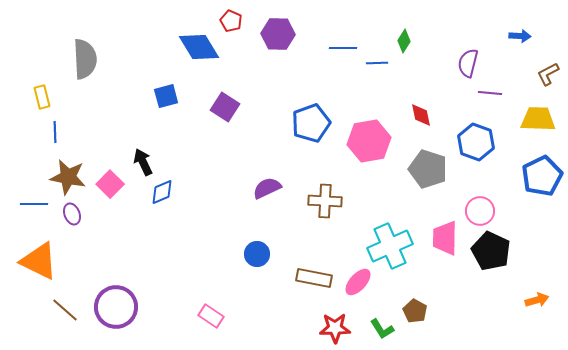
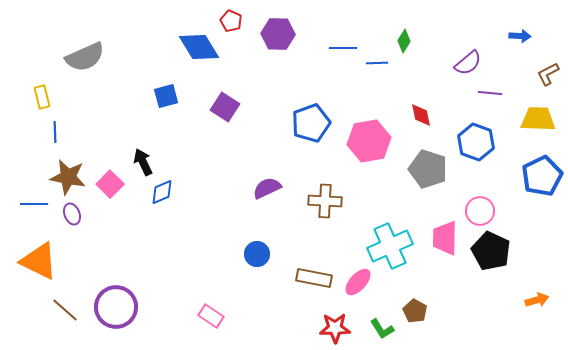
gray semicircle at (85, 59): moved 2 px up; rotated 69 degrees clockwise
purple semicircle at (468, 63): rotated 144 degrees counterclockwise
